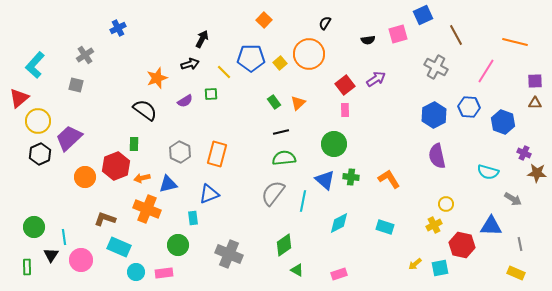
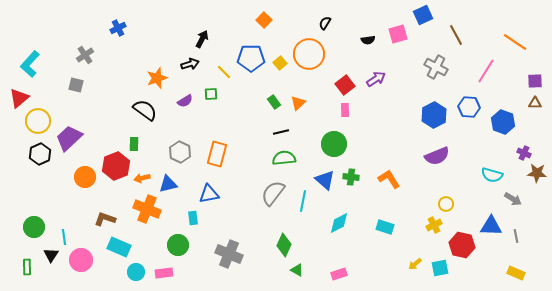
orange line at (515, 42): rotated 20 degrees clockwise
cyan L-shape at (35, 65): moved 5 px left, 1 px up
purple semicircle at (437, 156): rotated 100 degrees counterclockwise
cyan semicircle at (488, 172): moved 4 px right, 3 px down
blue triangle at (209, 194): rotated 10 degrees clockwise
gray line at (520, 244): moved 4 px left, 8 px up
green diamond at (284, 245): rotated 30 degrees counterclockwise
